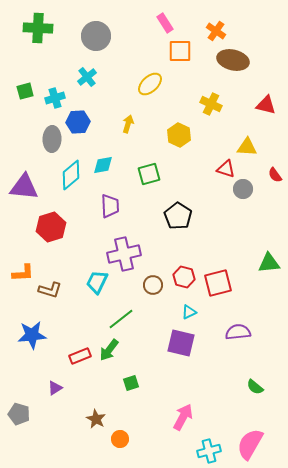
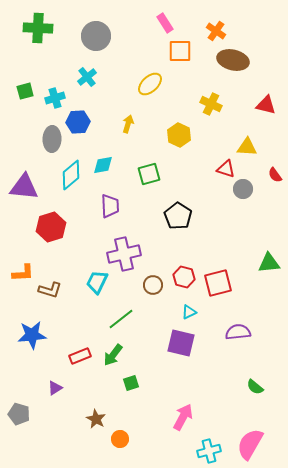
green arrow at (109, 350): moved 4 px right, 5 px down
